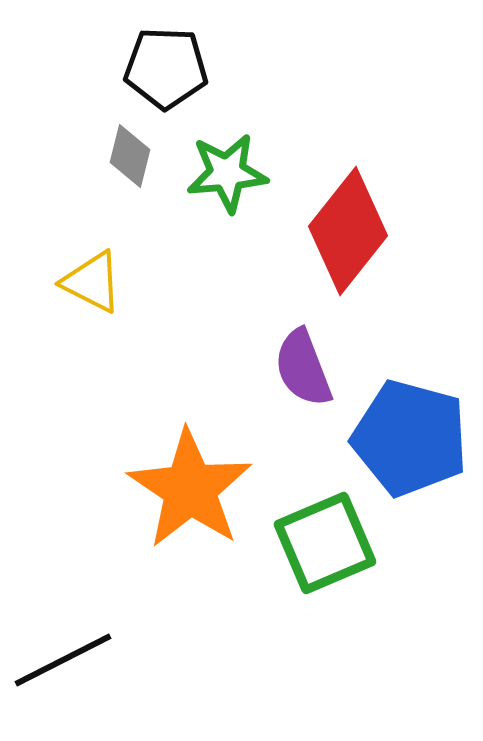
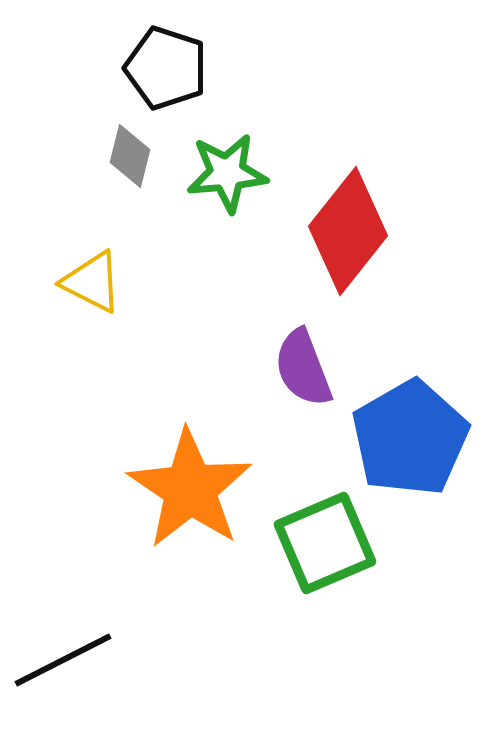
black pentagon: rotated 16 degrees clockwise
blue pentagon: rotated 27 degrees clockwise
